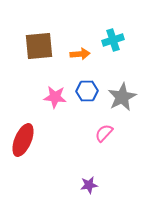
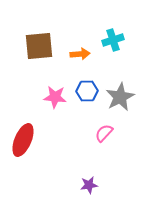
gray star: moved 2 px left
